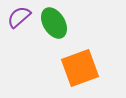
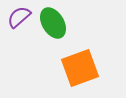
green ellipse: moved 1 px left
